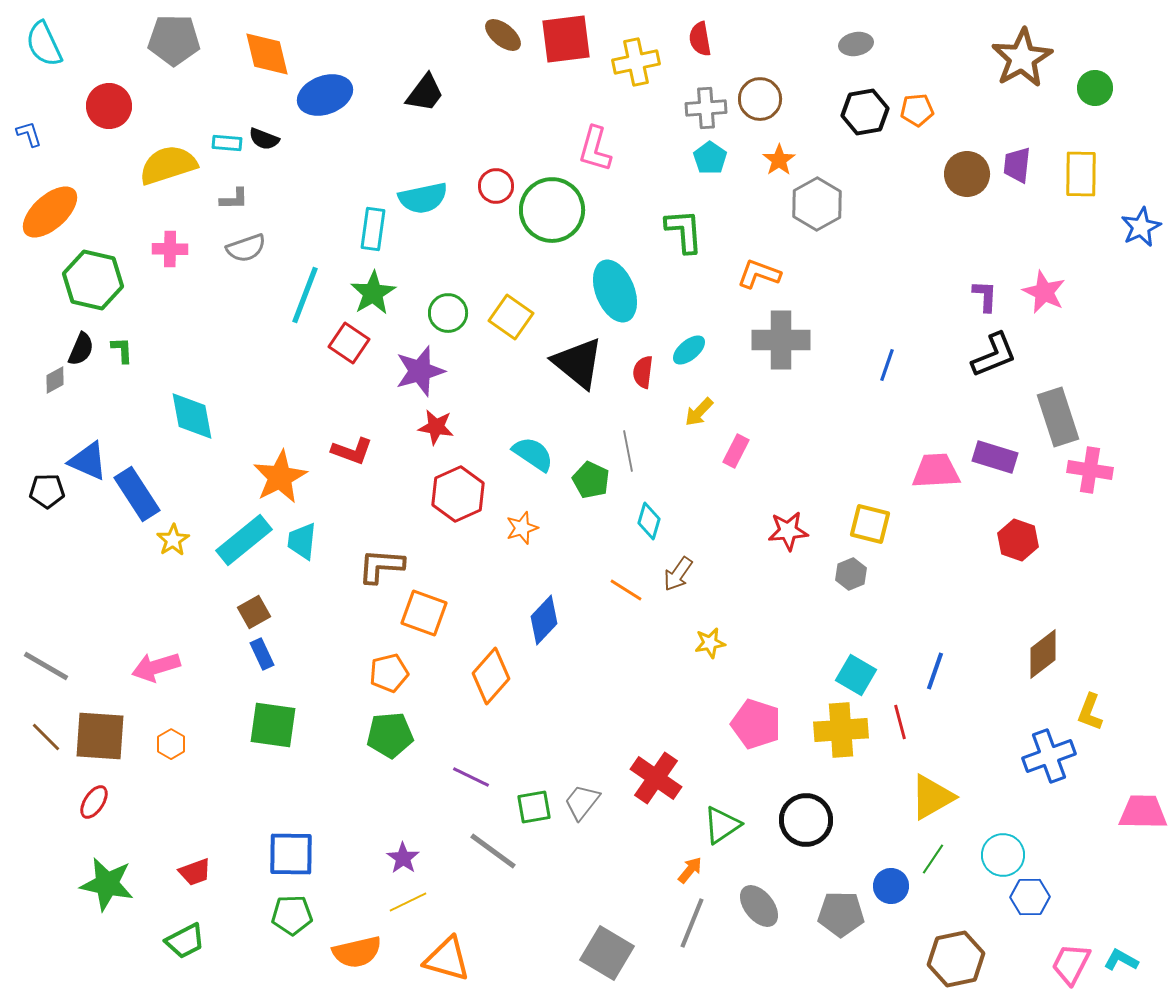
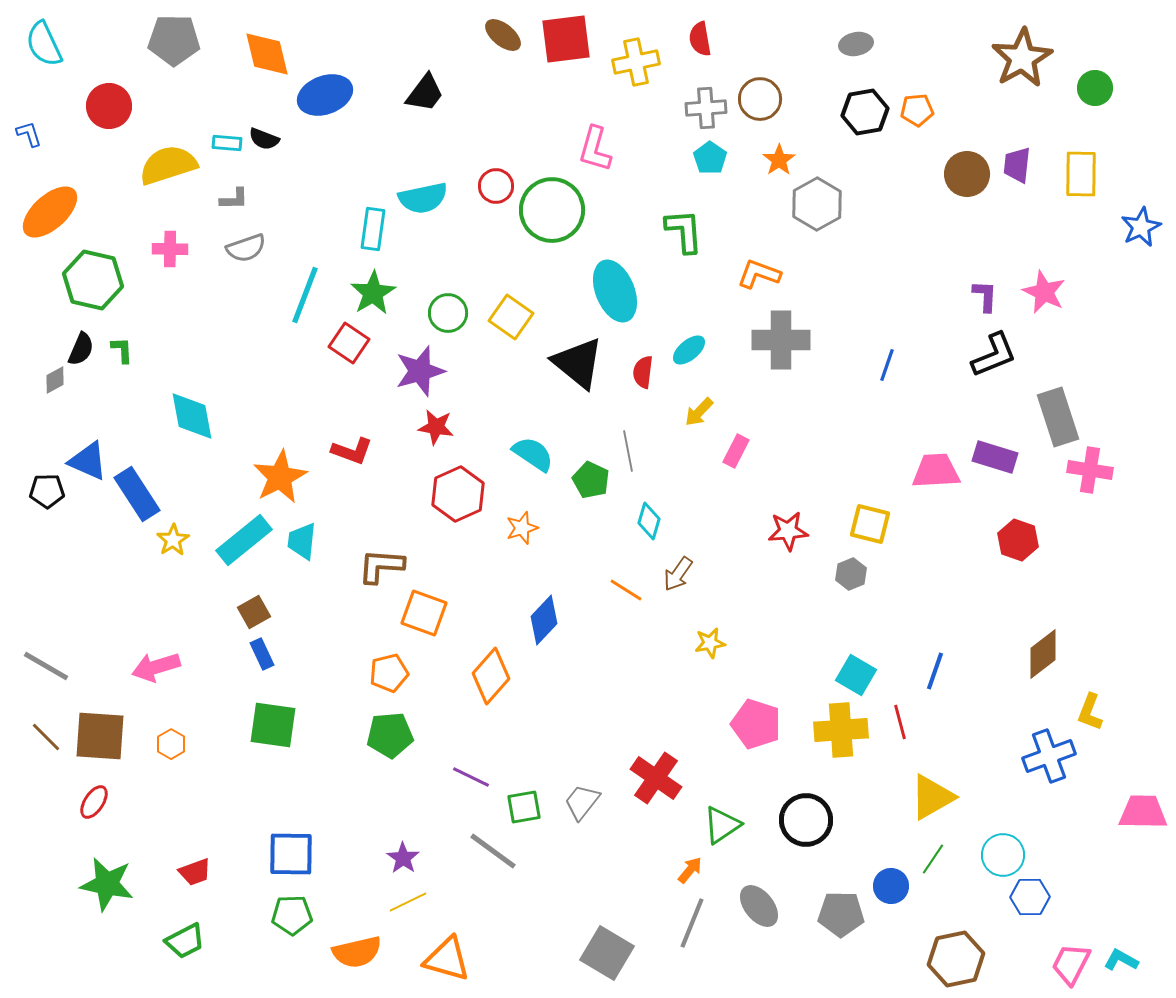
green square at (534, 807): moved 10 px left
